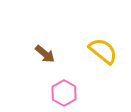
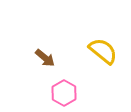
brown arrow: moved 4 px down
